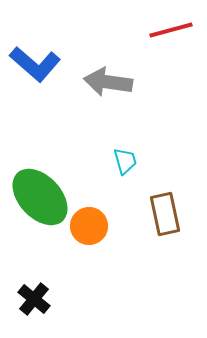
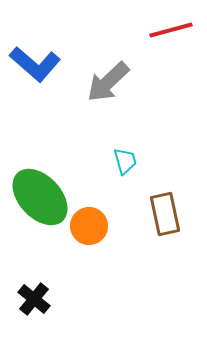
gray arrow: rotated 51 degrees counterclockwise
